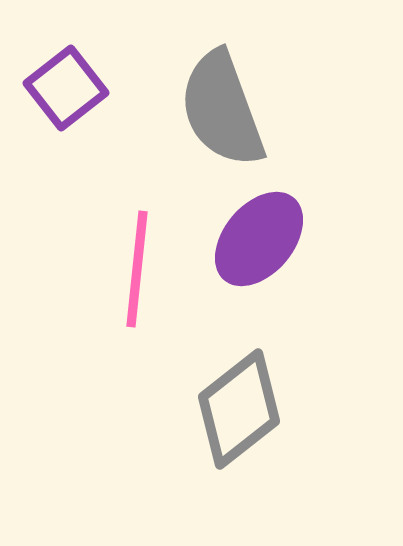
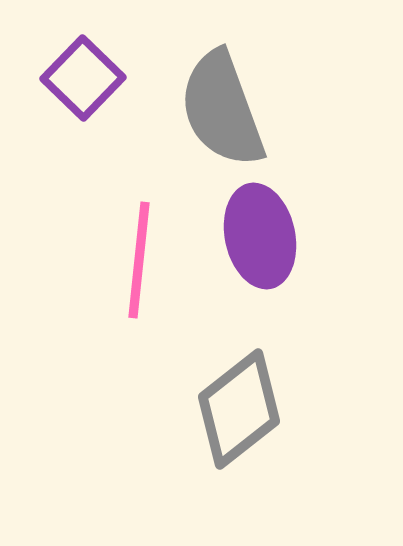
purple square: moved 17 px right, 10 px up; rotated 8 degrees counterclockwise
purple ellipse: moved 1 px right, 3 px up; rotated 52 degrees counterclockwise
pink line: moved 2 px right, 9 px up
